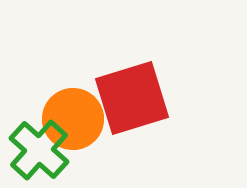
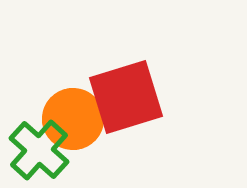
red square: moved 6 px left, 1 px up
